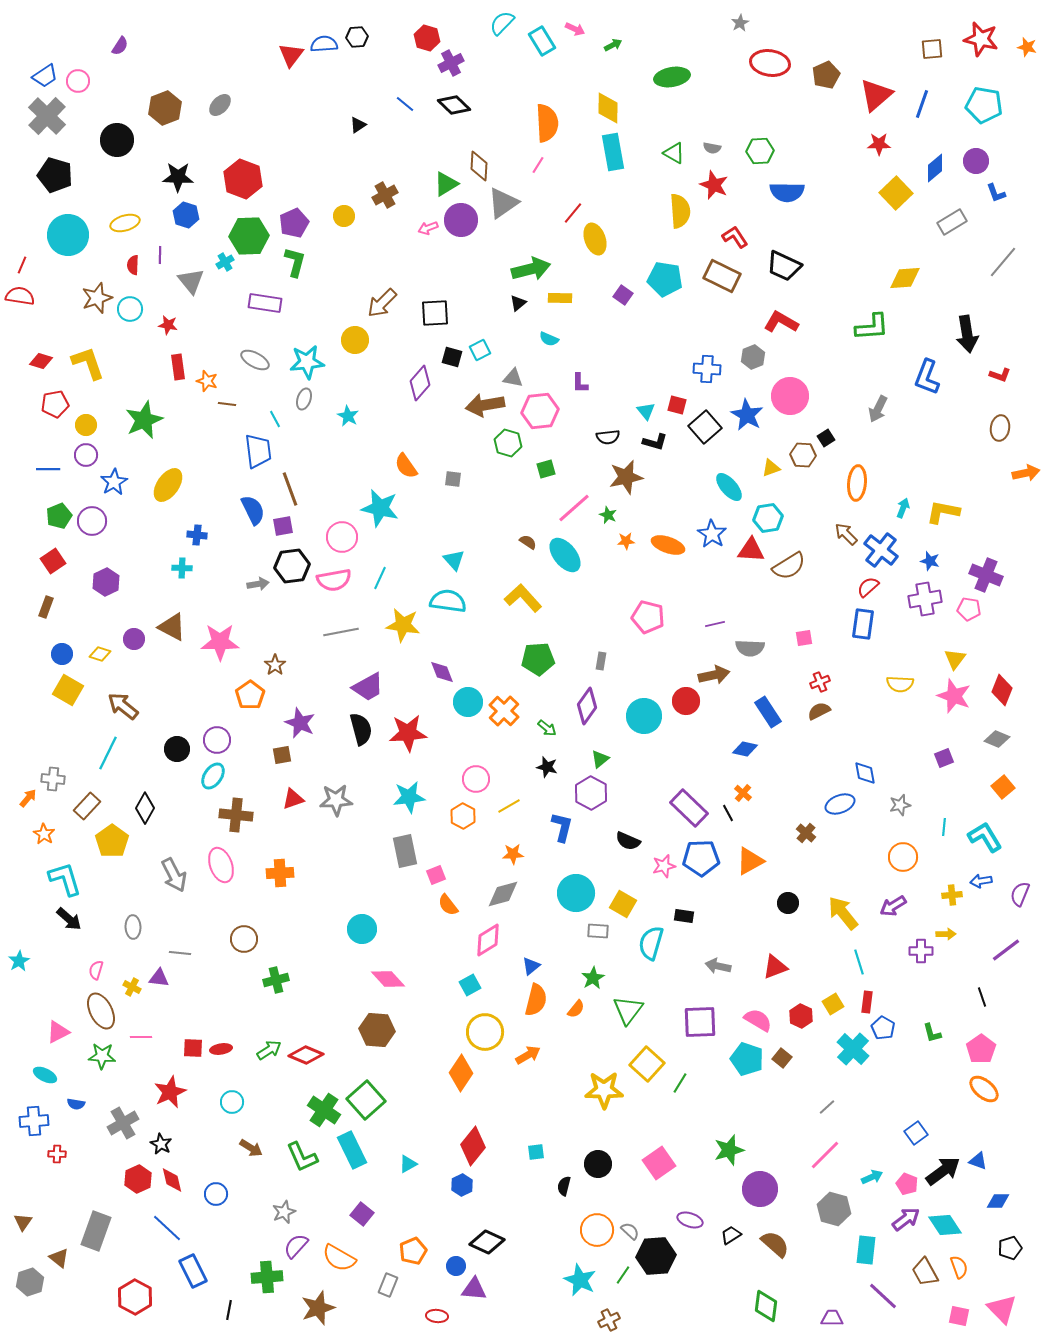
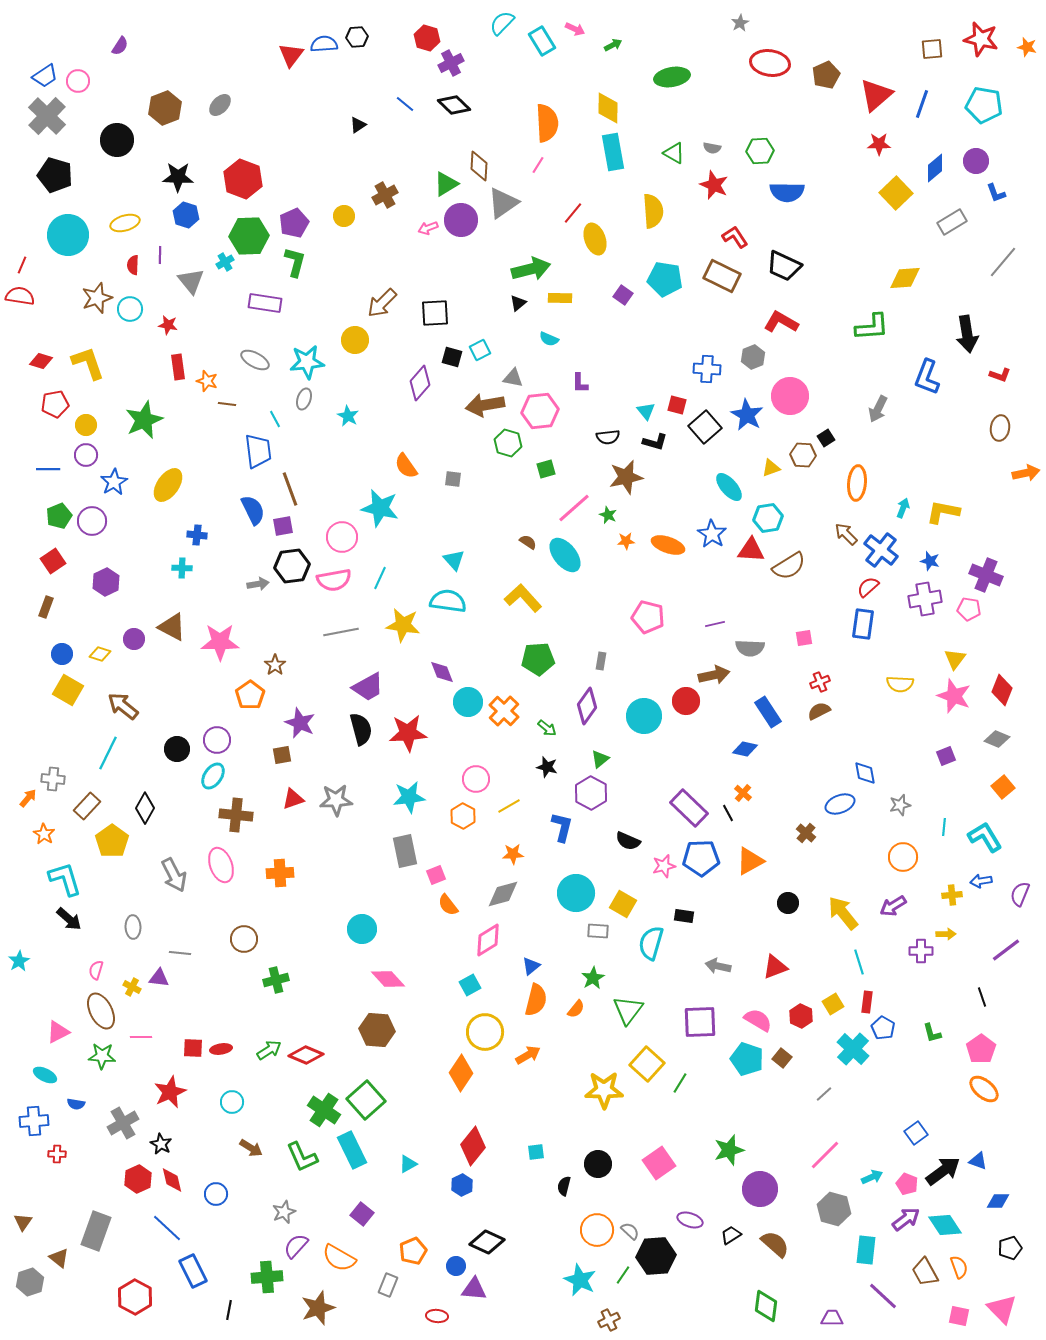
yellow semicircle at (680, 211): moved 27 px left
purple square at (944, 758): moved 2 px right, 2 px up
gray line at (827, 1107): moved 3 px left, 13 px up
